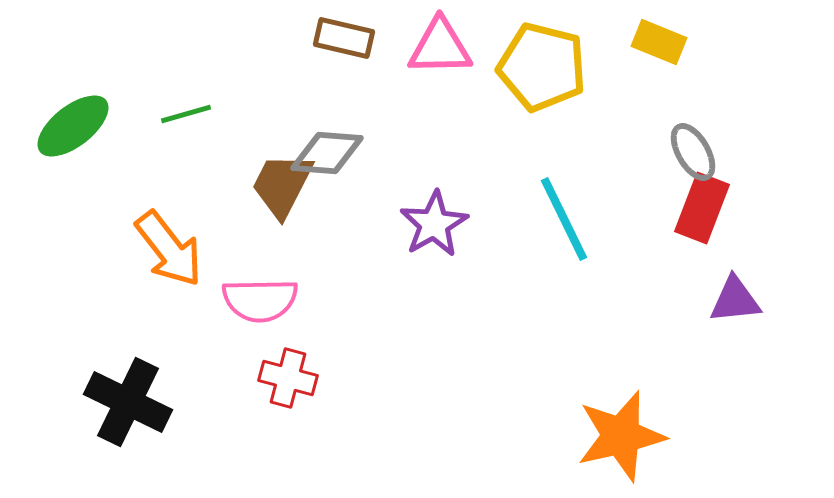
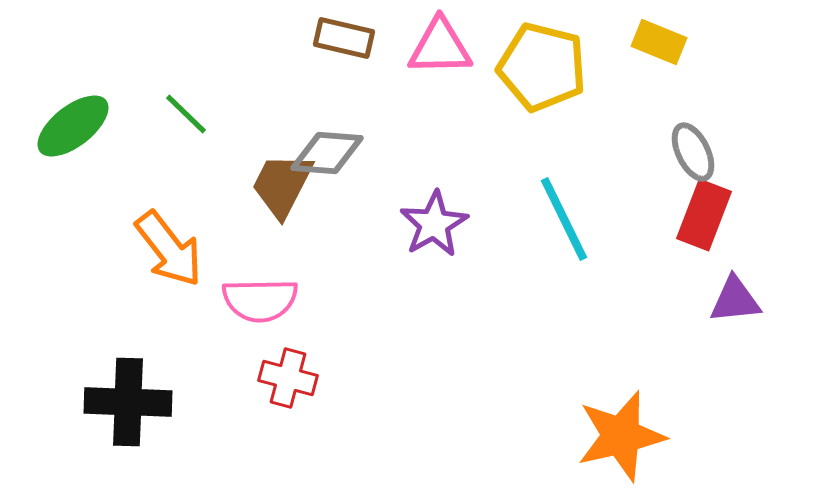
green line: rotated 60 degrees clockwise
gray ellipse: rotated 4 degrees clockwise
red rectangle: moved 2 px right, 7 px down
black cross: rotated 24 degrees counterclockwise
